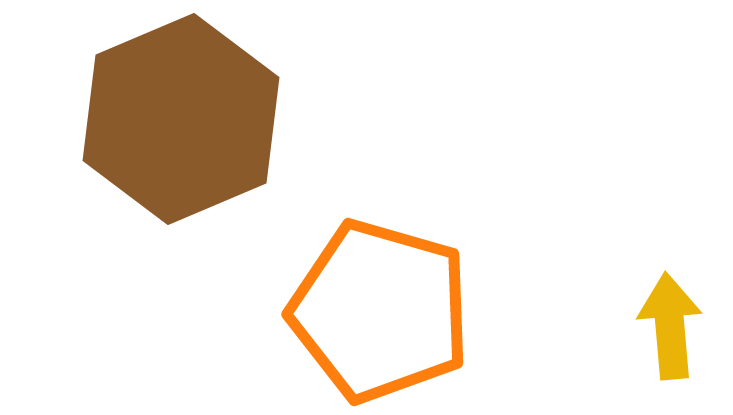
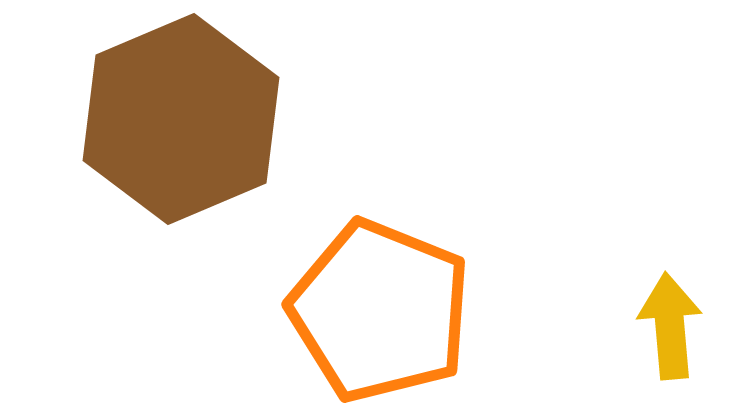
orange pentagon: rotated 6 degrees clockwise
